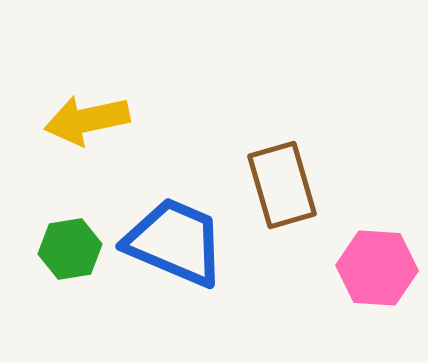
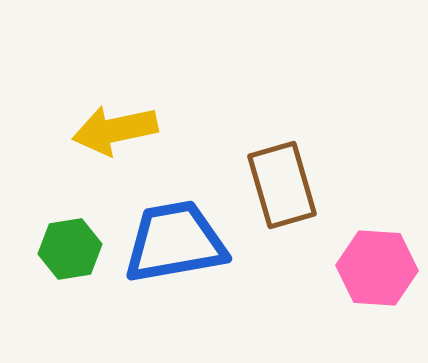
yellow arrow: moved 28 px right, 10 px down
blue trapezoid: rotated 33 degrees counterclockwise
